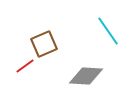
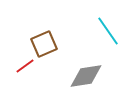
gray diamond: rotated 12 degrees counterclockwise
